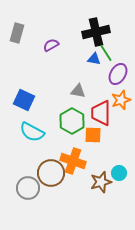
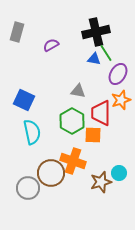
gray rectangle: moved 1 px up
cyan semicircle: rotated 130 degrees counterclockwise
